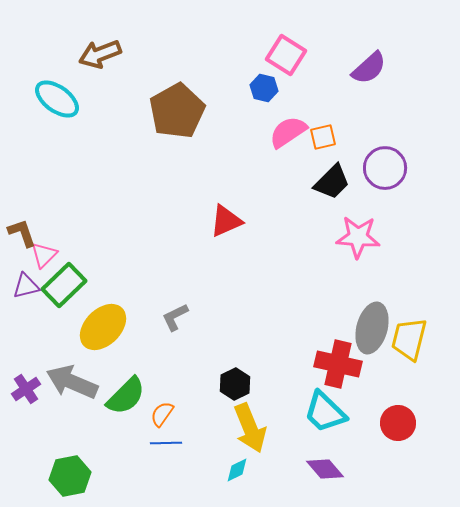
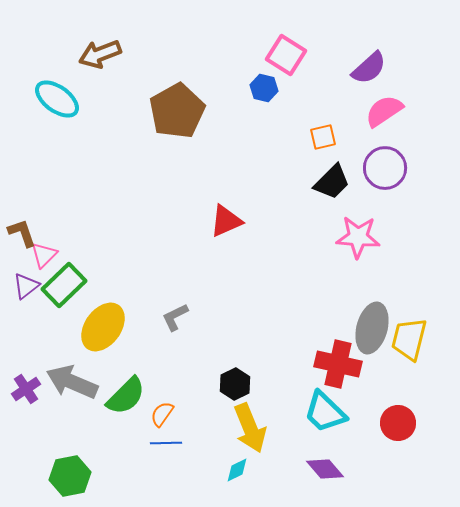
pink semicircle: moved 96 px right, 21 px up
purple triangle: rotated 24 degrees counterclockwise
yellow ellipse: rotated 9 degrees counterclockwise
